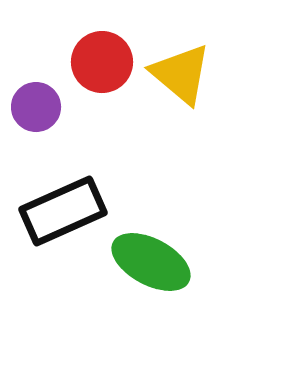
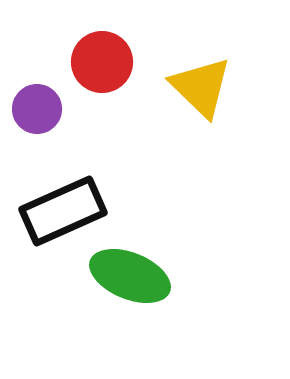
yellow triangle: moved 20 px right, 13 px down; rotated 4 degrees clockwise
purple circle: moved 1 px right, 2 px down
green ellipse: moved 21 px left, 14 px down; rotated 6 degrees counterclockwise
